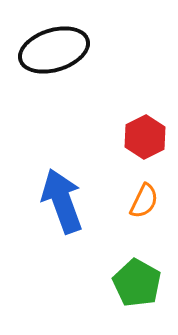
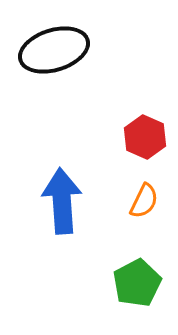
red hexagon: rotated 9 degrees counterclockwise
blue arrow: rotated 16 degrees clockwise
green pentagon: rotated 15 degrees clockwise
